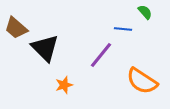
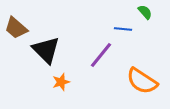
black triangle: moved 1 px right, 2 px down
orange star: moved 3 px left, 3 px up
